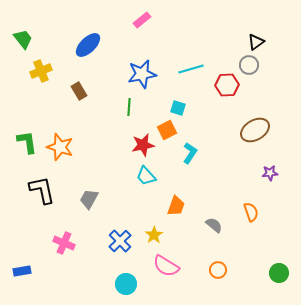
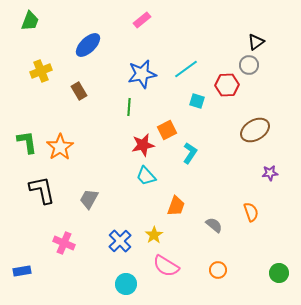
green trapezoid: moved 7 px right, 18 px up; rotated 60 degrees clockwise
cyan line: moved 5 px left; rotated 20 degrees counterclockwise
cyan square: moved 19 px right, 7 px up
orange star: rotated 20 degrees clockwise
